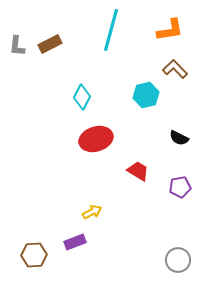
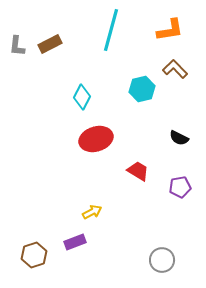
cyan hexagon: moved 4 px left, 6 px up
brown hexagon: rotated 15 degrees counterclockwise
gray circle: moved 16 px left
